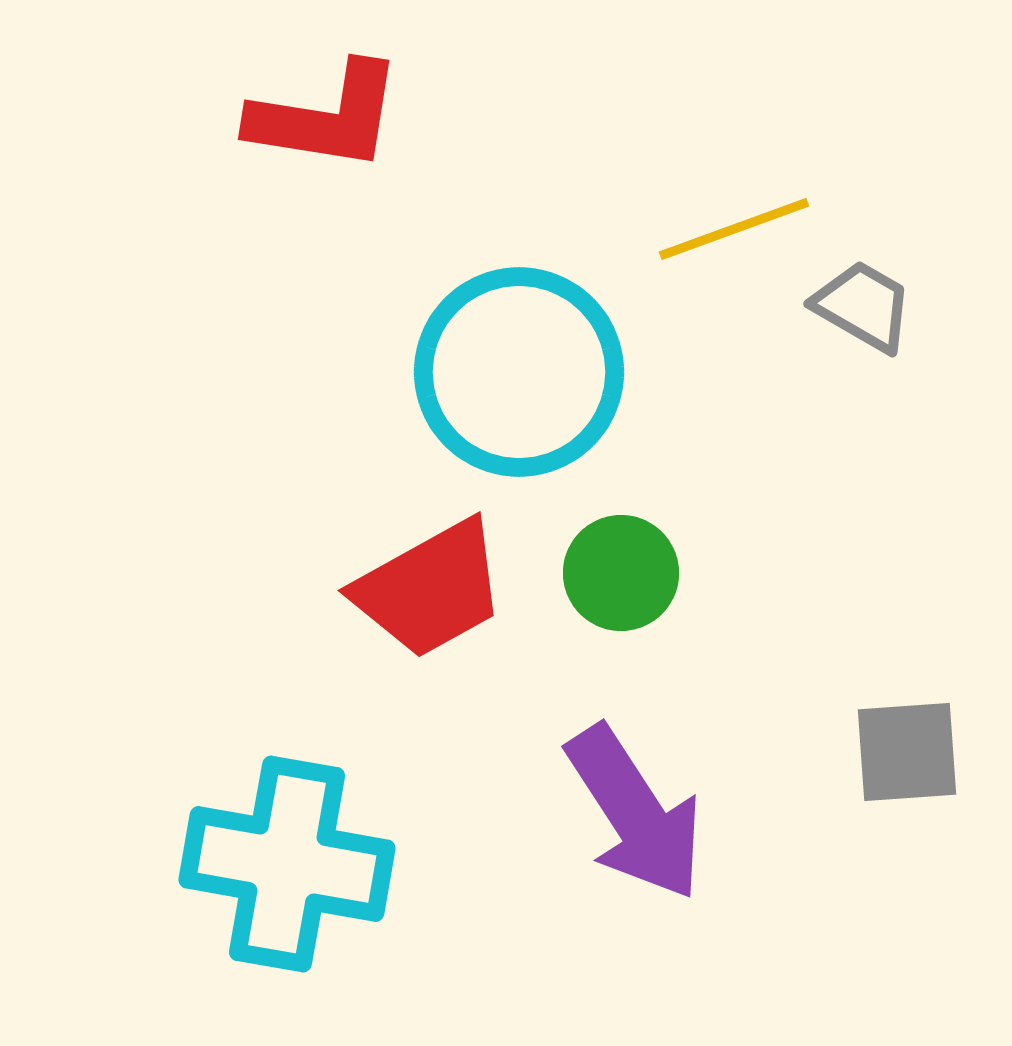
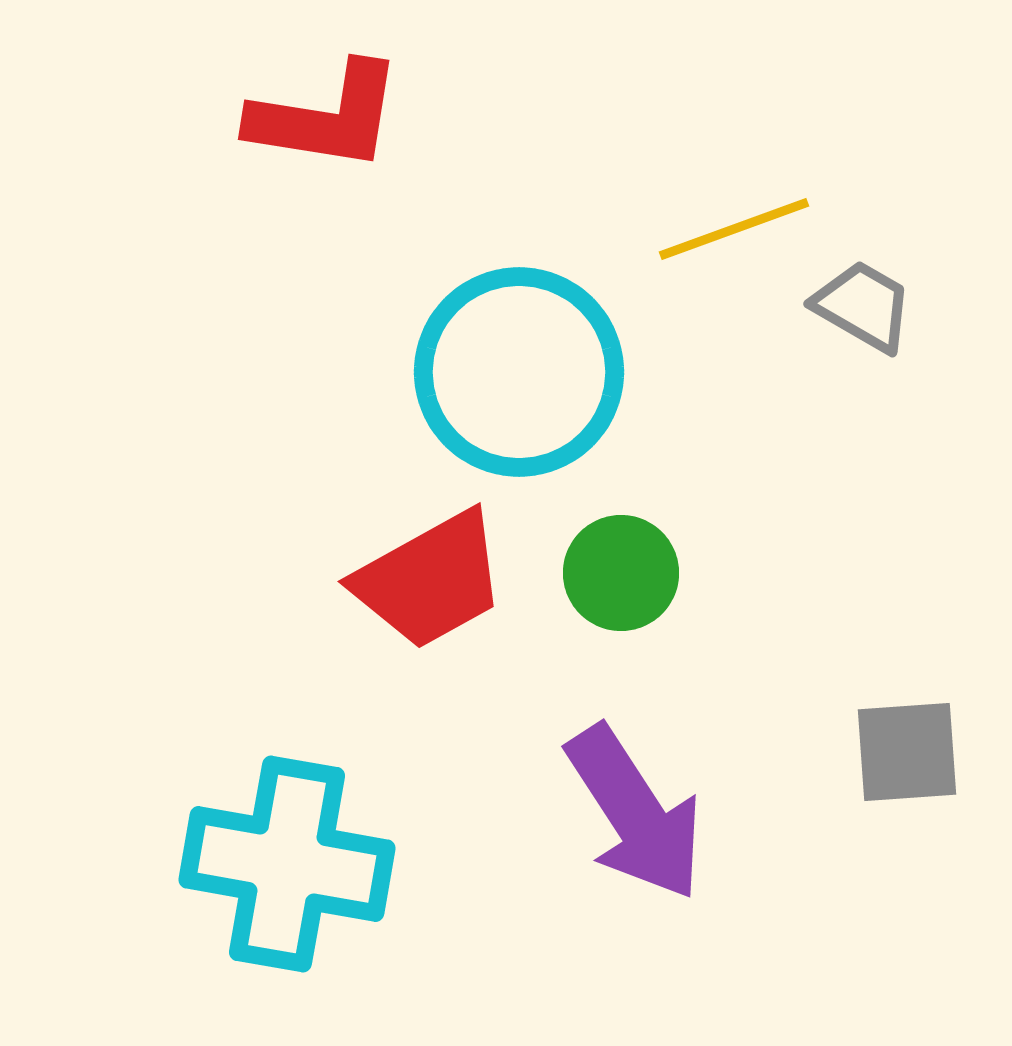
red trapezoid: moved 9 px up
